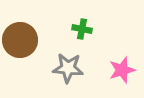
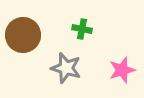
brown circle: moved 3 px right, 5 px up
gray star: moved 2 px left; rotated 12 degrees clockwise
